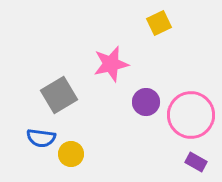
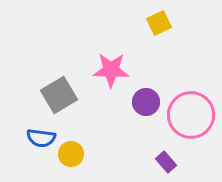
pink star: moved 6 px down; rotated 15 degrees clockwise
purple rectangle: moved 30 px left; rotated 20 degrees clockwise
